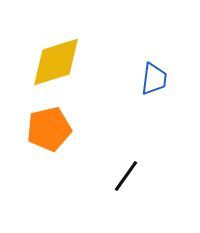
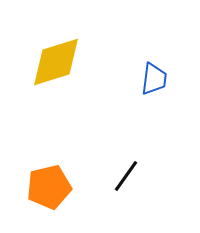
orange pentagon: moved 58 px down
